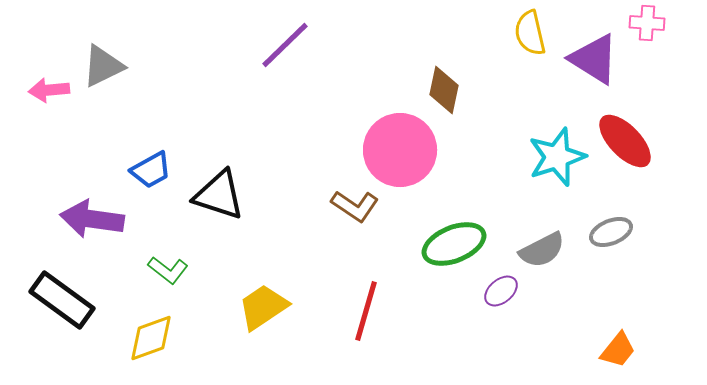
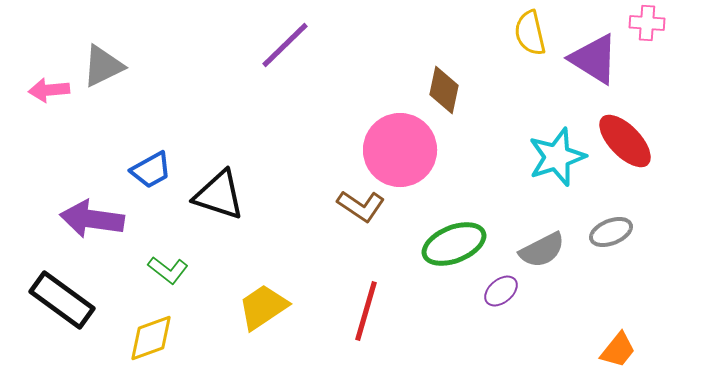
brown L-shape: moved 6 px right
